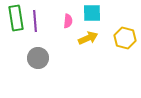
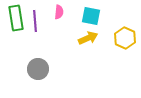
cyan square: moved 1 px left, 3 px down; rotated 12 degrees clockwise
pink semicircle: moved 9 px left, 9 px up
yellow hexagon: rotated 10 degrees clockwise
gray circle: moved 11 px down
